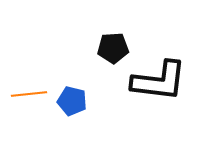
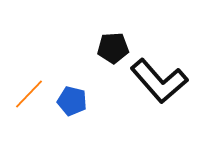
black L-shape: rotated 42 degrees clockwise
orange line: rotated 40 degrees counterclockwise
